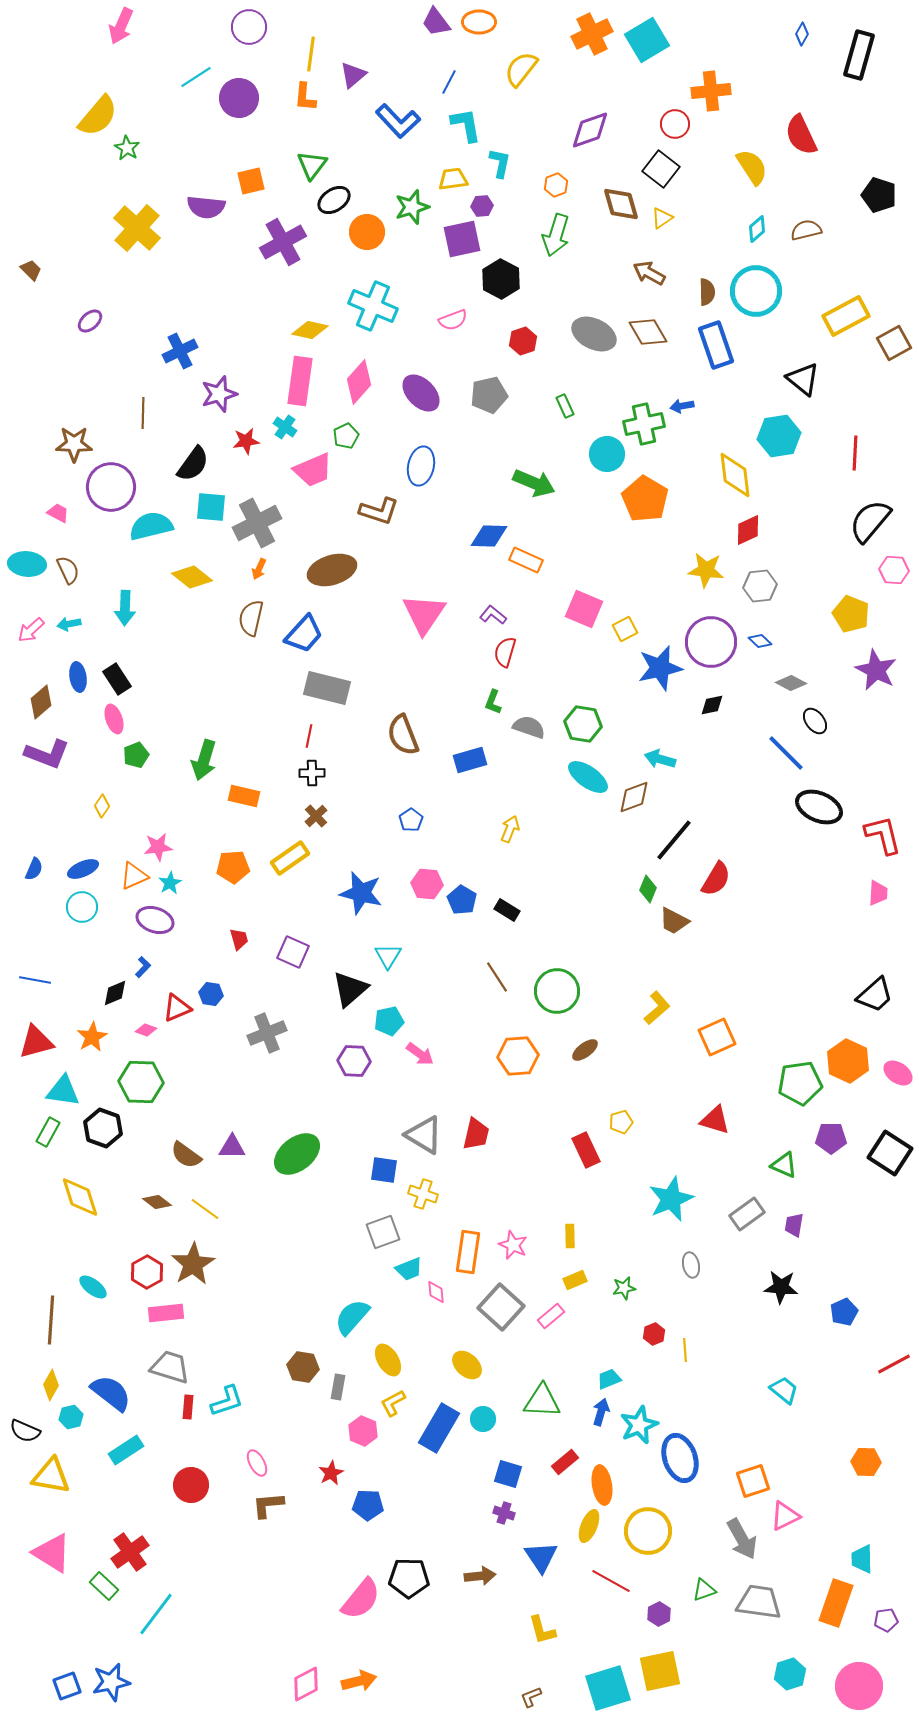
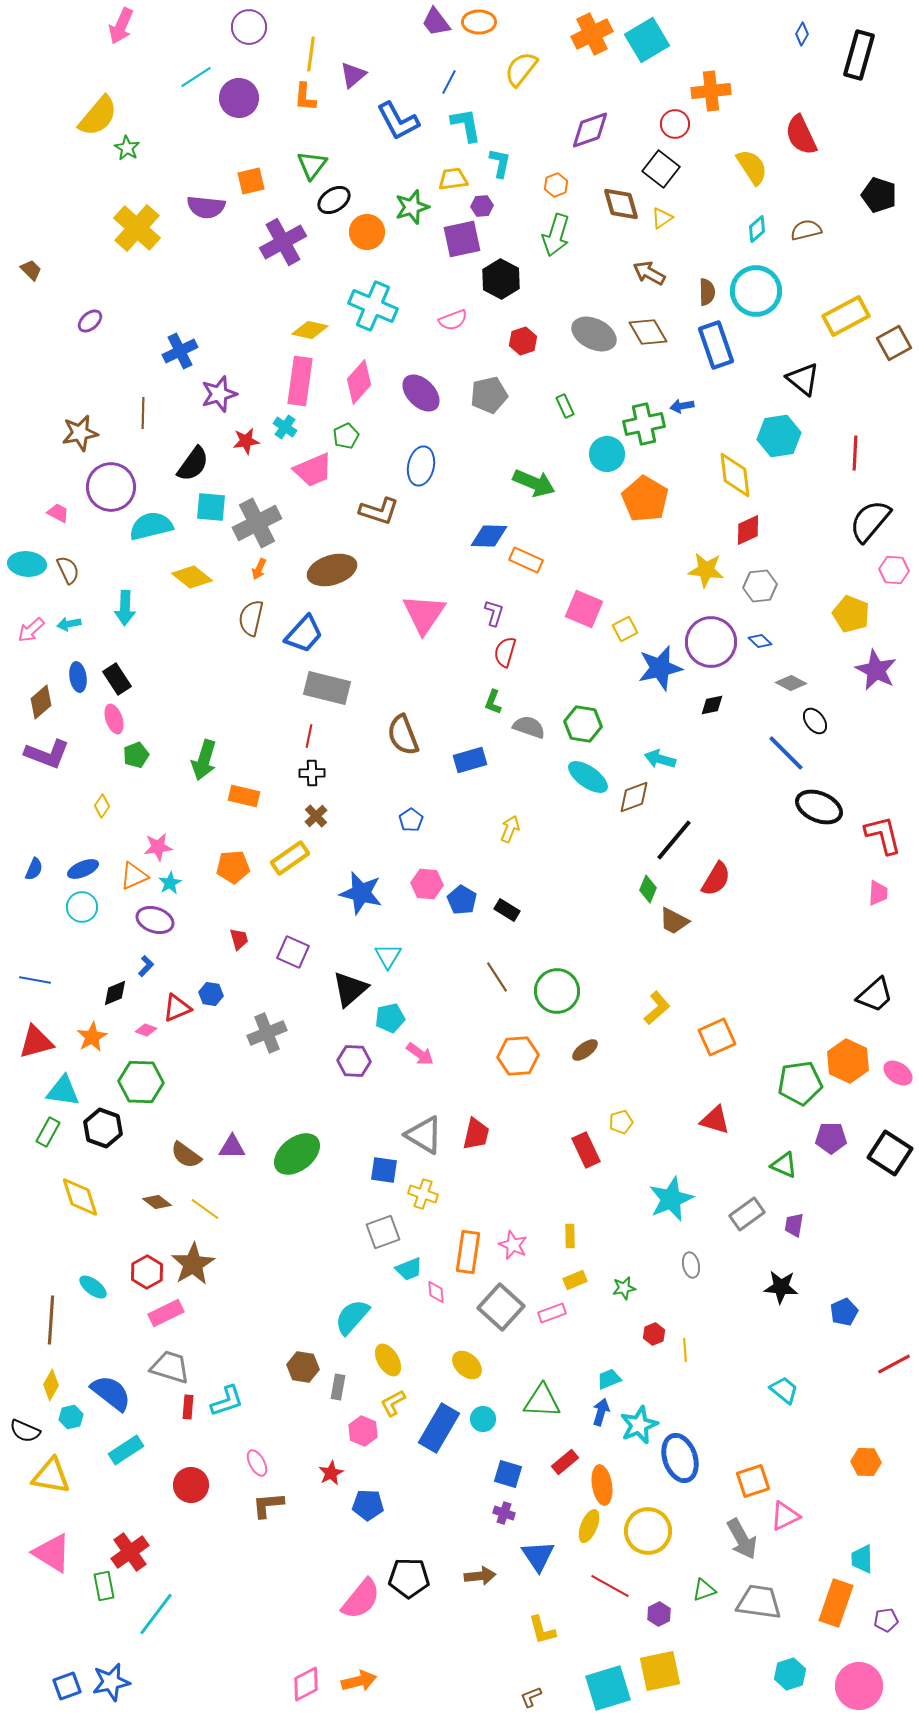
blue L-shape at (398, 121): rotated 15 degrees clockwise
brown star at (74, 444): moved 6 px right, 11 px up; rotated 12 degrees counterclockwise
purple L-shape at (493, 615): moved 1 px right, 2 px up; rotated 68 degrees clockwise
blue L-shape at (143, 967): moved 3 px right, 1 px up
cyan pentagon at (389, 1021): moved 1 px right, 3 px up
pink rectangle at (166, 1313): rotated 20 degrees counterclockwise
pink rectangle at (551, 1316): moved 1 px right, 3 px up; rotated 20 degrees clockwise
blue triangle at (541, 1557): moved 3 px left, 1 px up
red line at (611, 1581): moved 1 px left, 5 px down
green rectangle at (104, 1586): rotated 36 degrees clockwise
